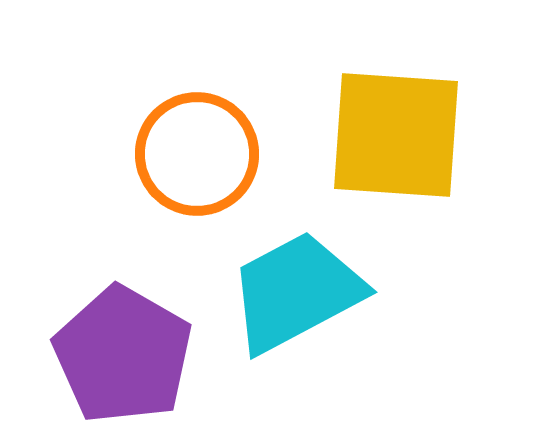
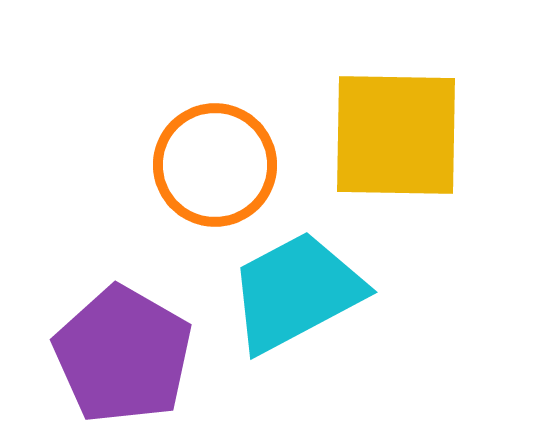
yellow square: rotated 3 degrees counterclockwise
orange circle: moved 18 px right, 11 px down
